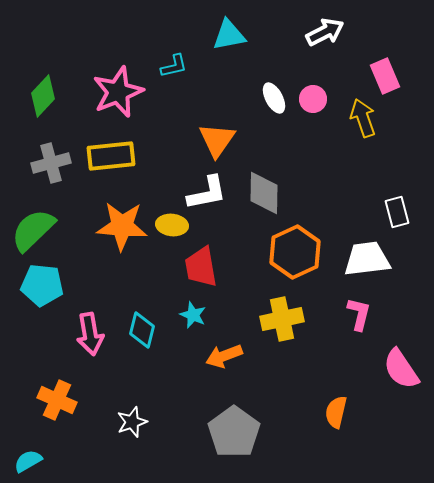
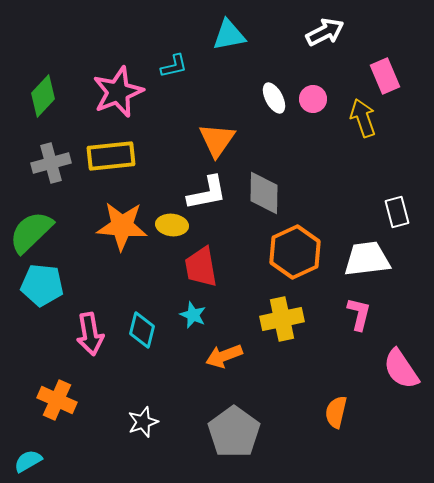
green semicircle: moved 2 px left, 2 px down
white star: moved 11 px right
